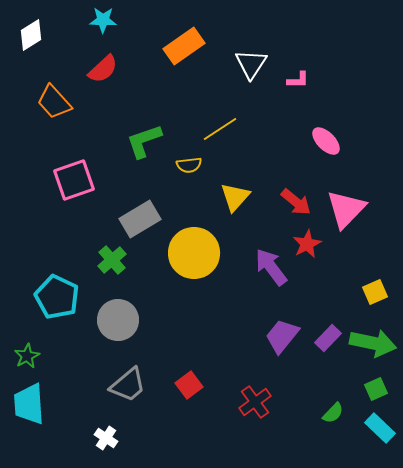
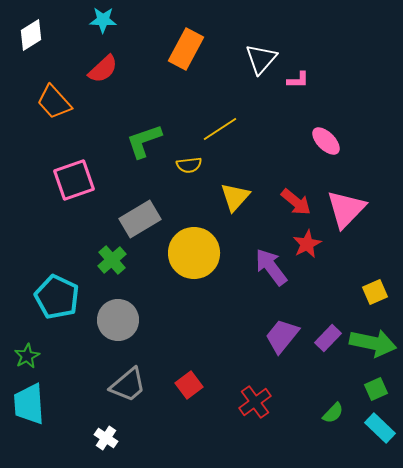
orange rectangle: moved 2 px right, 3 px down; rotated 27 degrees counterclockwise
white triangle: moved 10 px right, 5 px up; rotated 8 degrees clockwise
